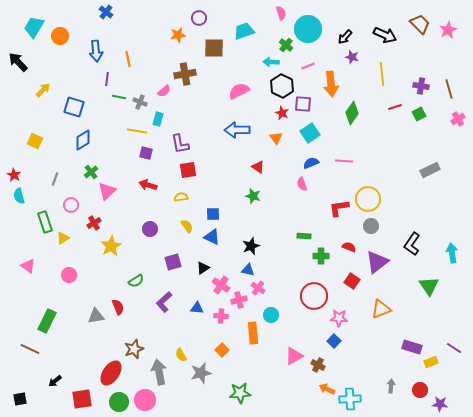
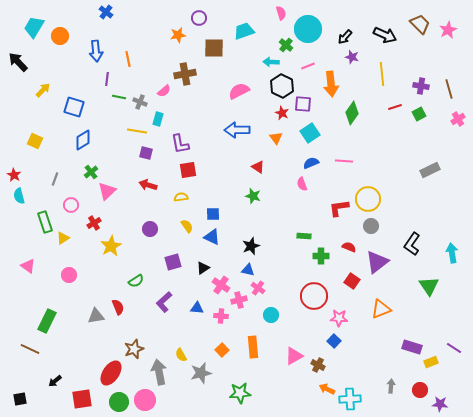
orange rectangle at (253, 333): moved 14 px down
